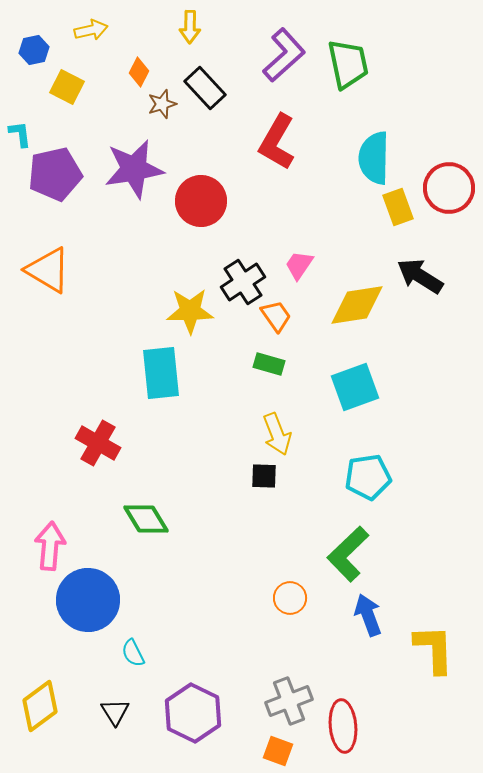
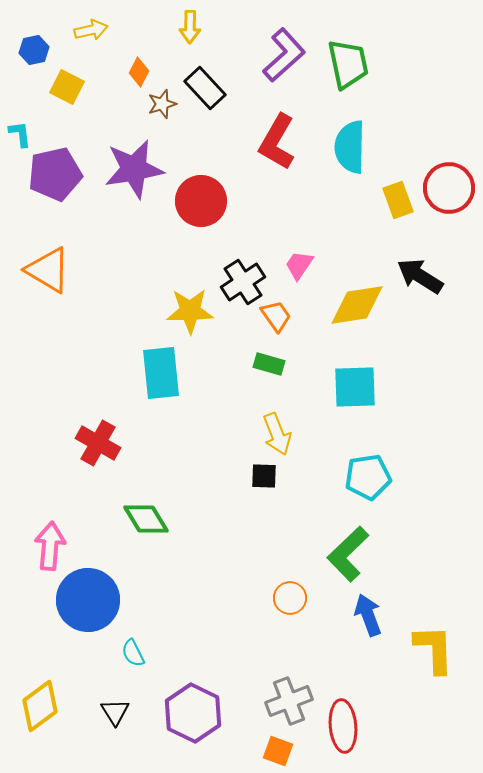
cyan semicircle at (374, 158): moved 24 px left, 11 px up
yellow rectangle at (398, 207): moved 7 px up
cyan square at (355, 387): rotated 18 degrees clockwise
